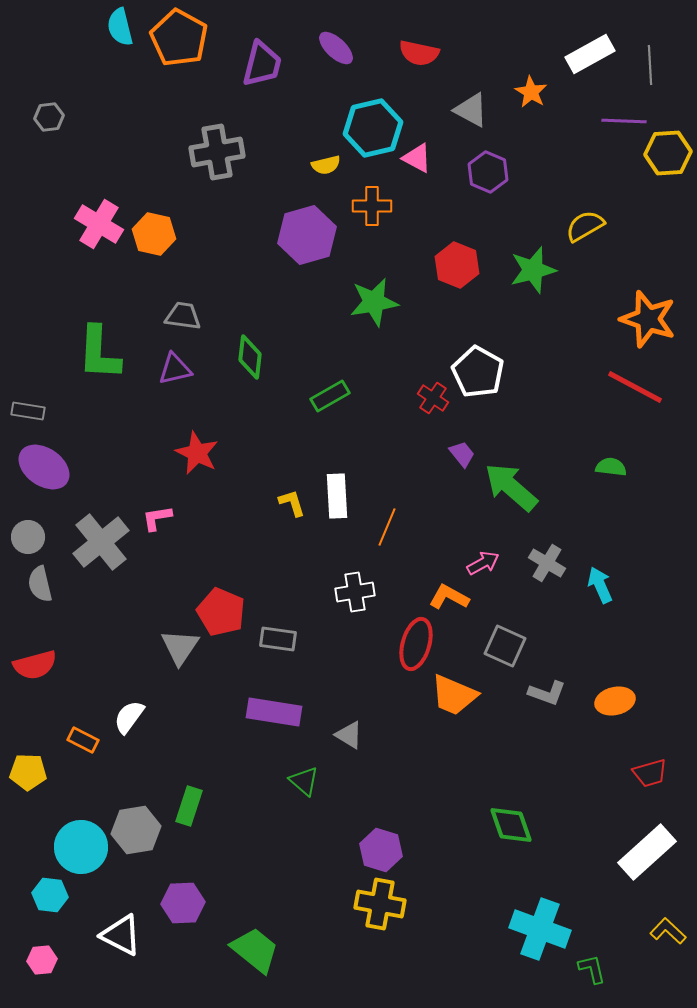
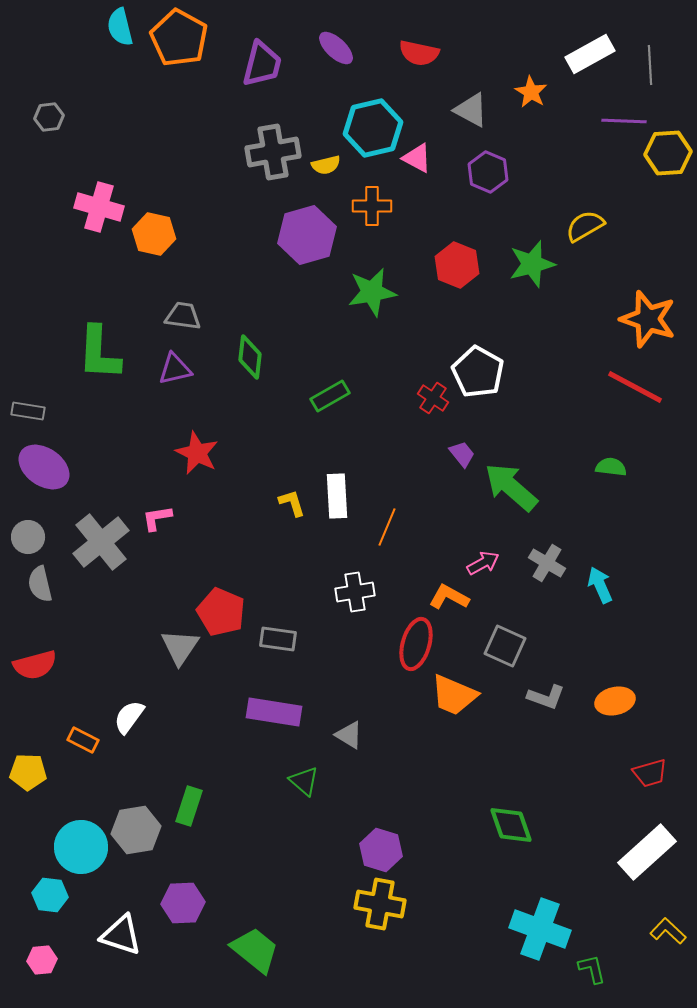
gray cross at (217, 152): moved 56 px right
pink cross at (99, 224): moved 17 px up; rotated 15 degrees counterclockwise
green star at (533, 270): moved 1 px left, 6 px up
green star at (374, 302): moved 2 px left, 10 px up
gray L-shape at (547, 693): moved 1 px left, 4 px down
white triangle at (121, 935): rotated 9 degrees counterclockwise
